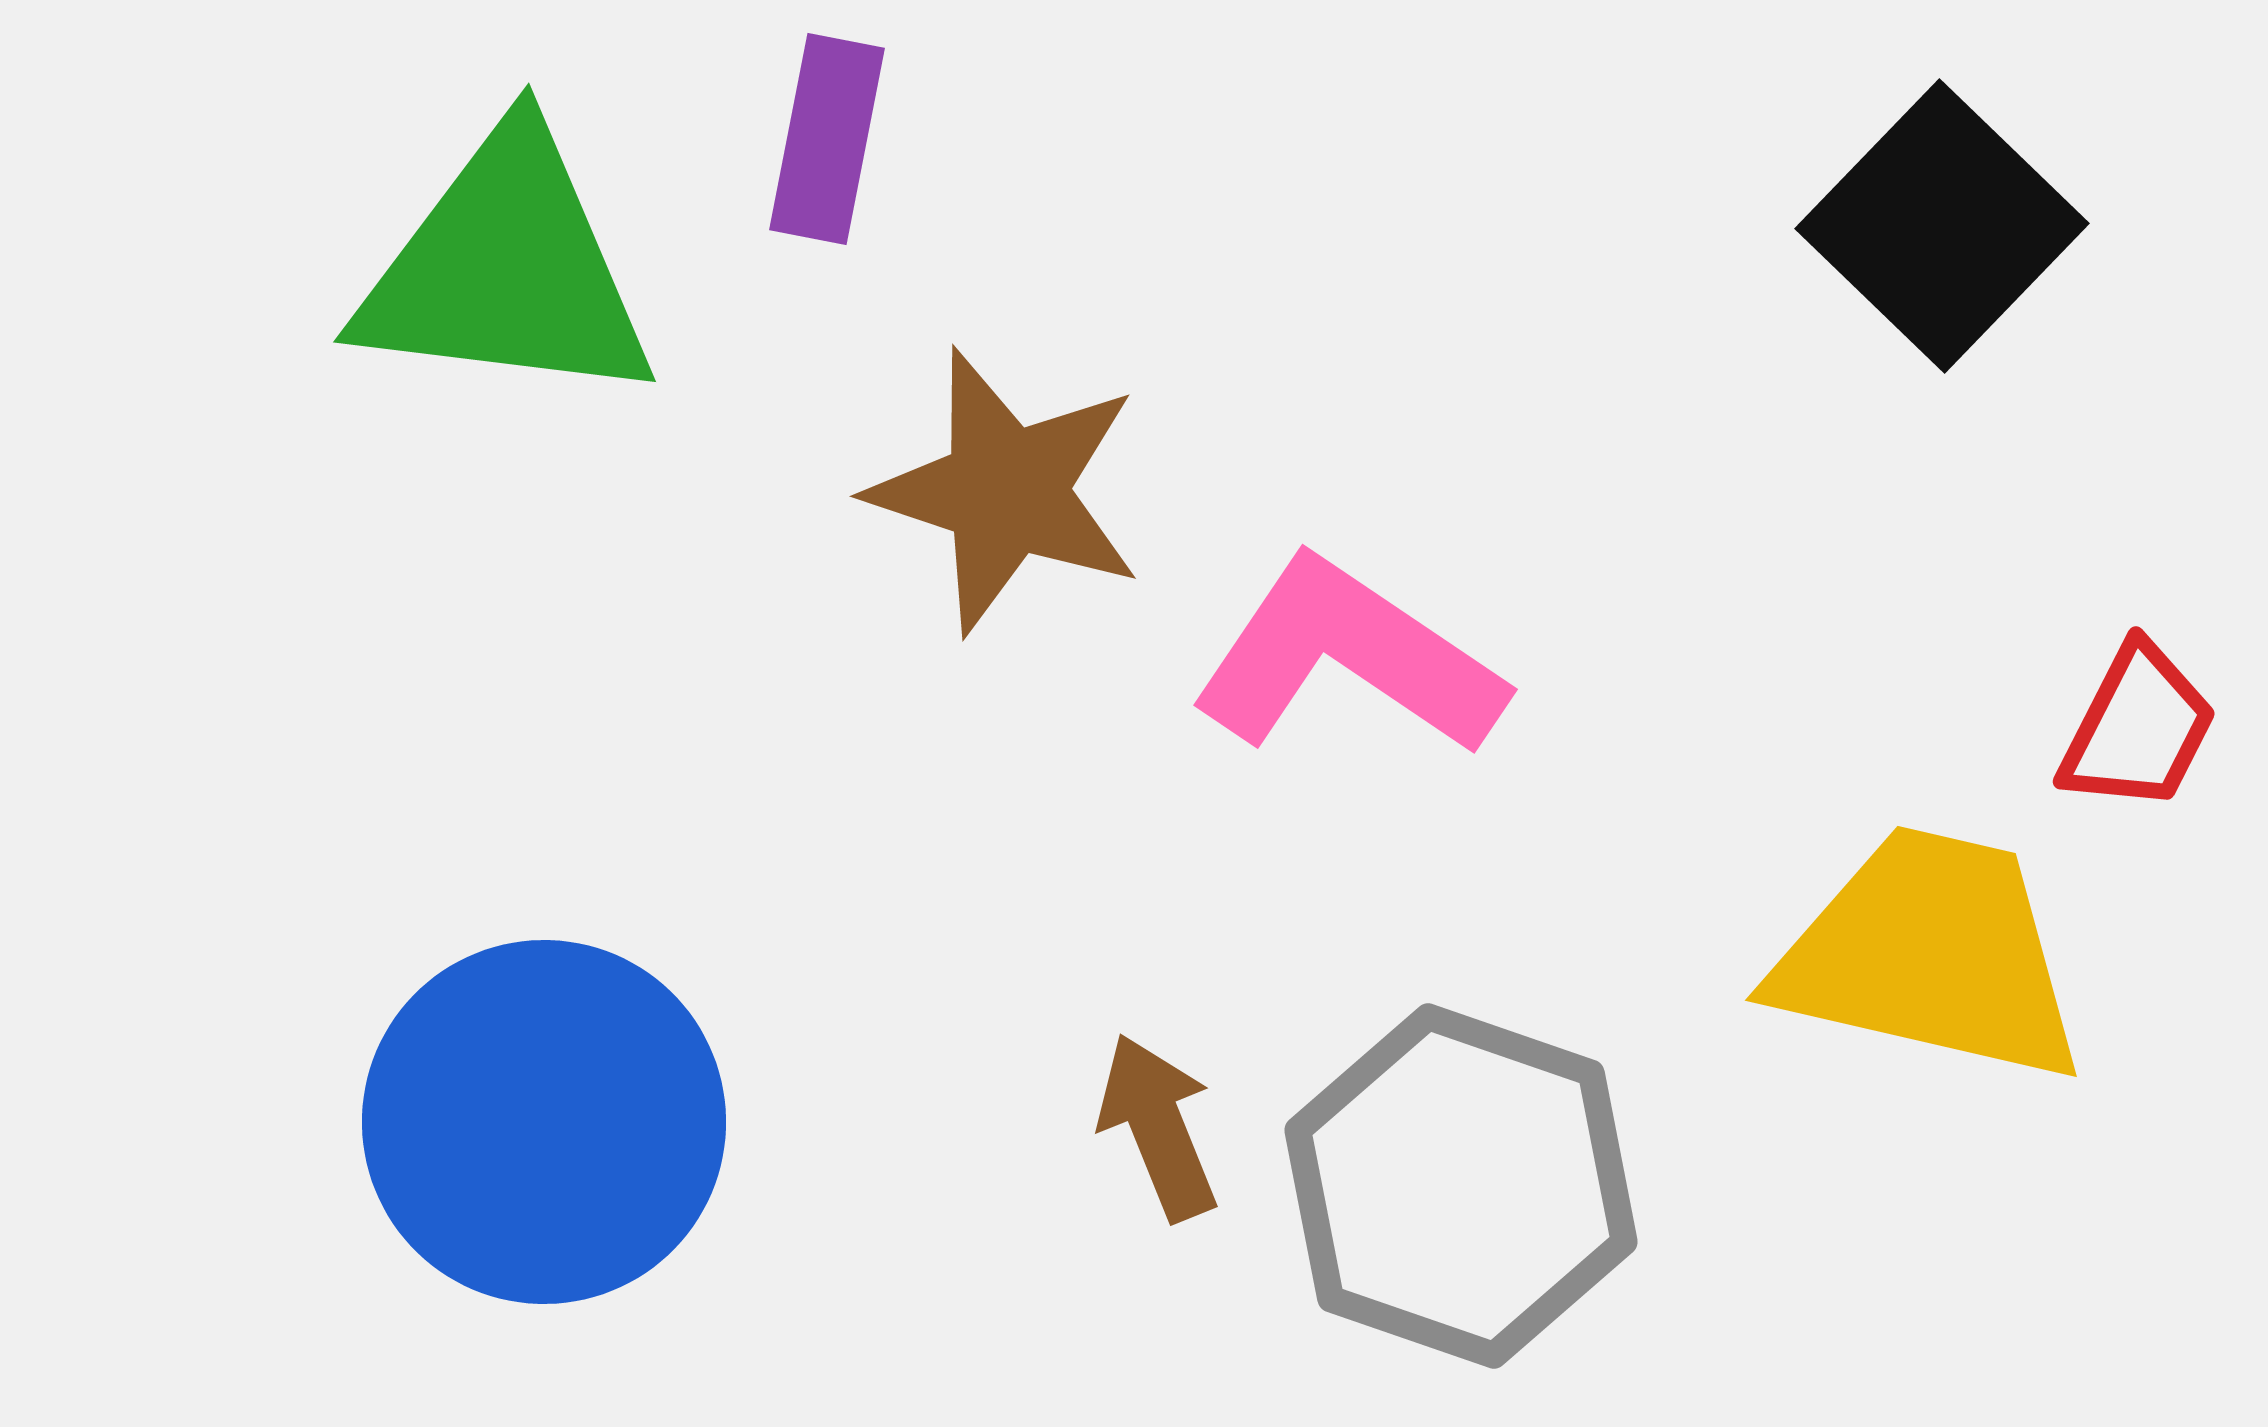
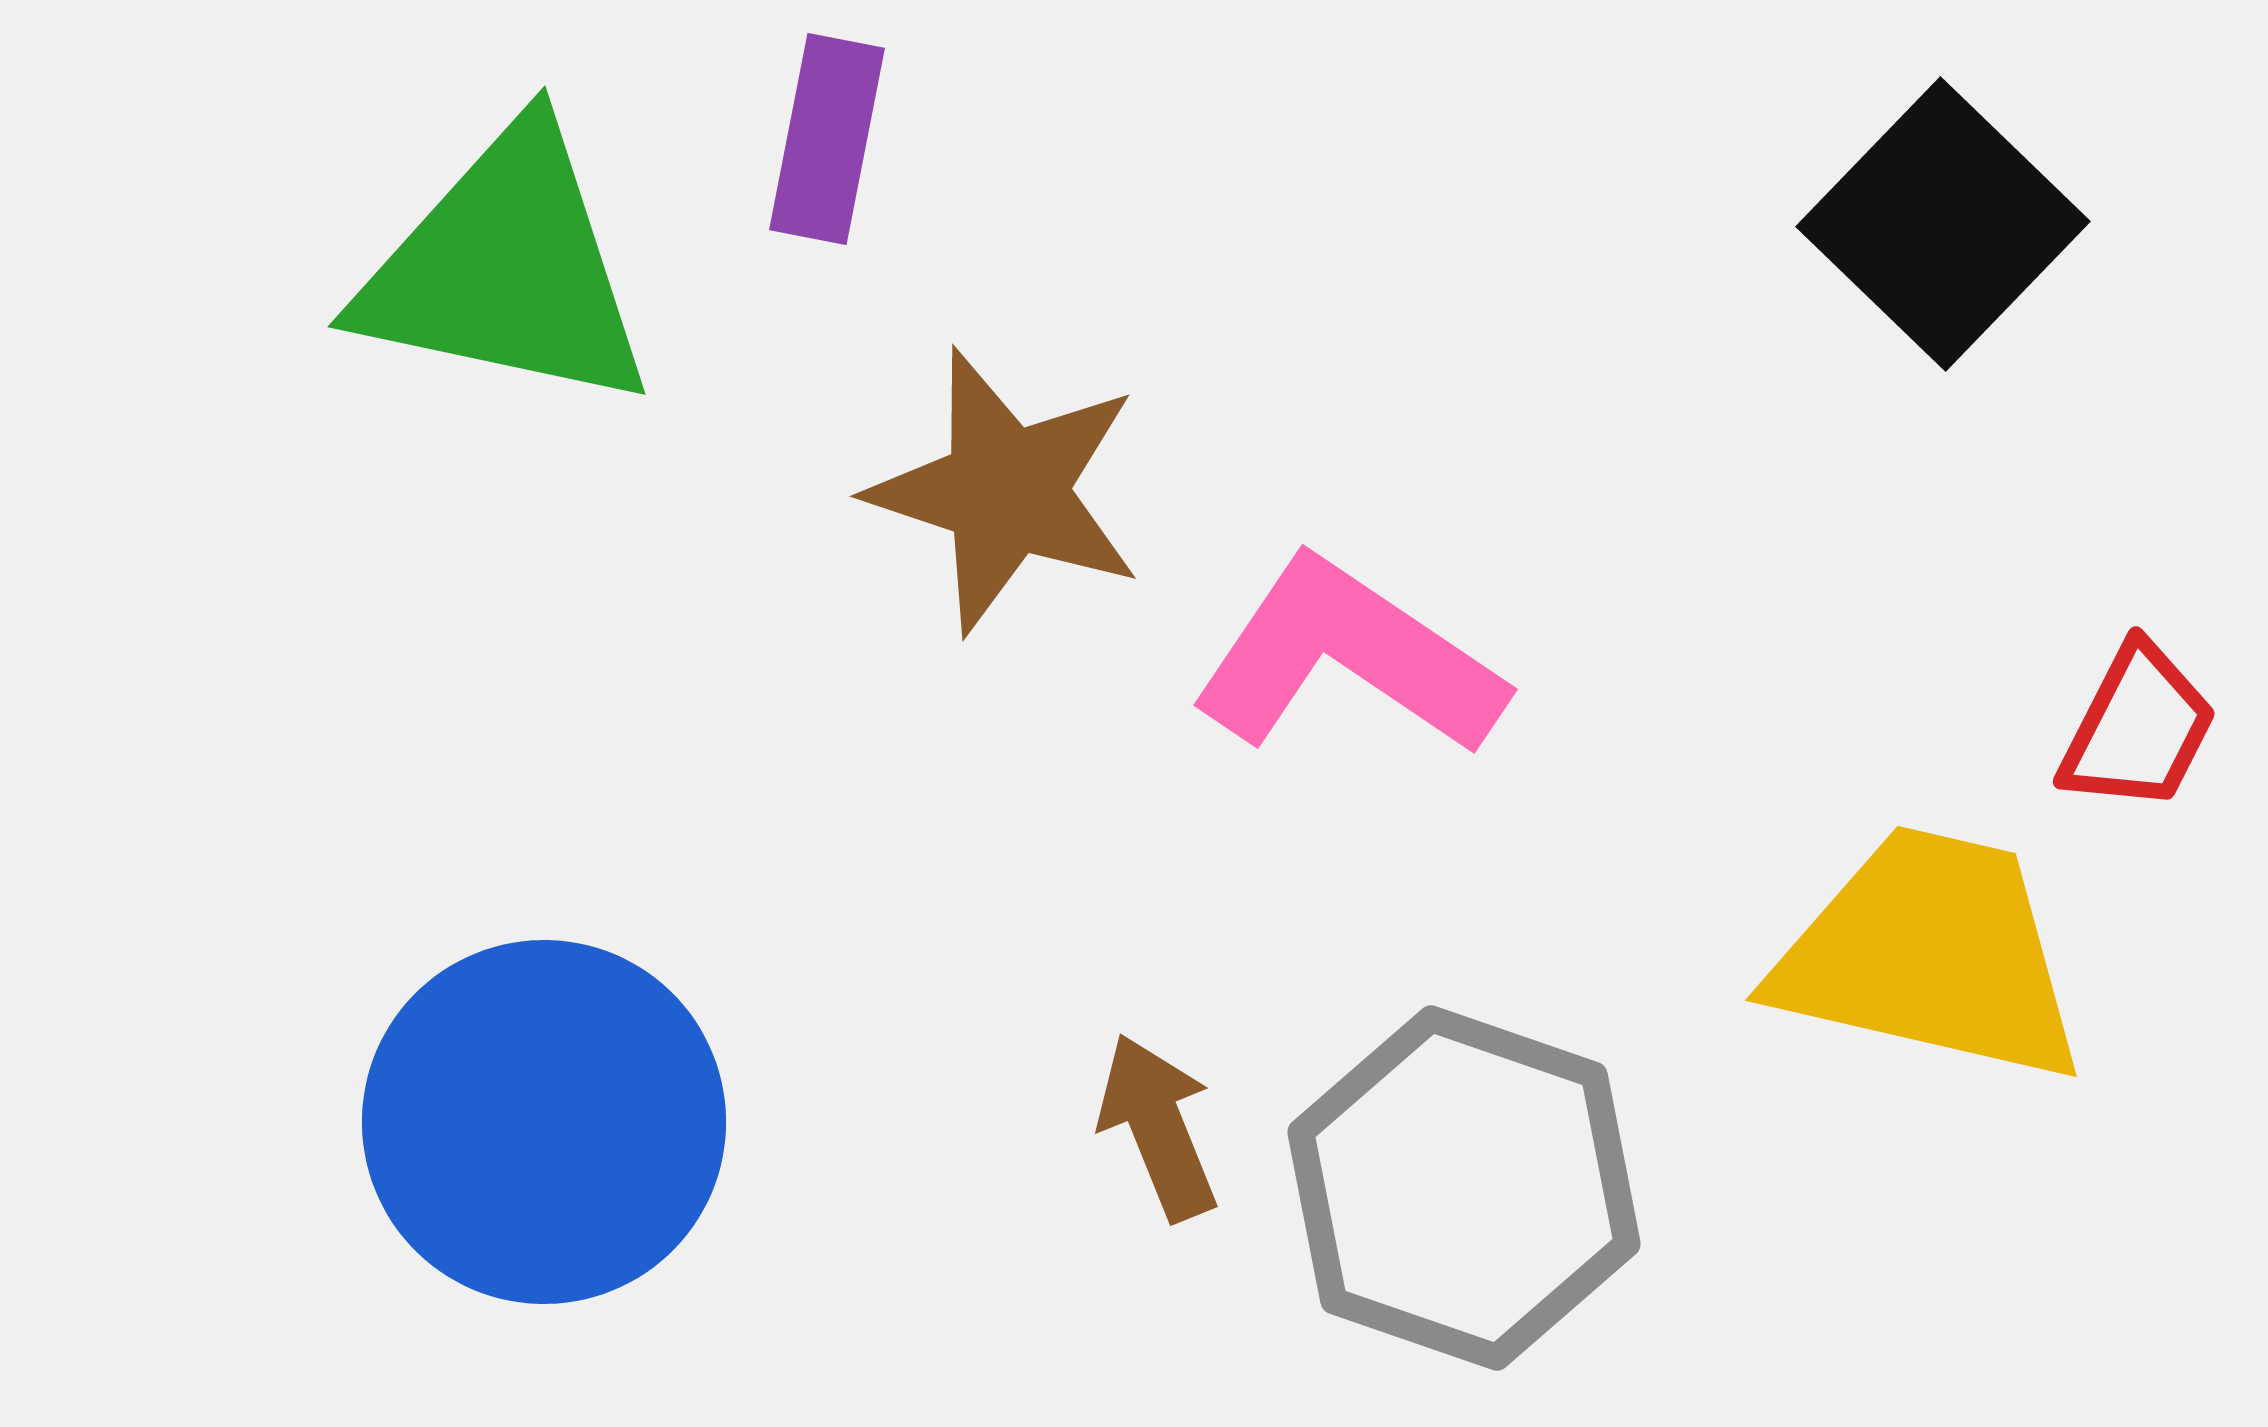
black square: moved 1 px right, 2 px up
green triangle: rotated 5 degrees clockwise
gray hexagon: moved 3 px right, 2 px down
